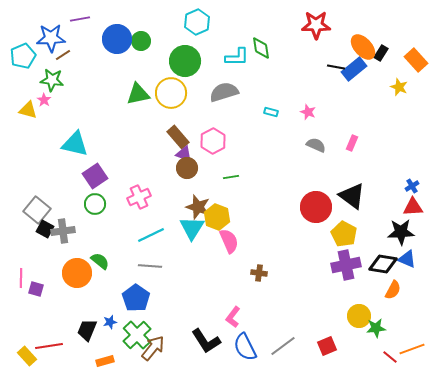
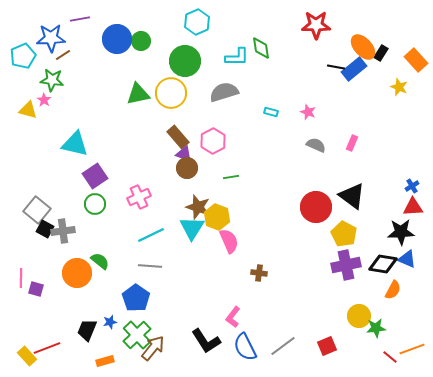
red line at (49, 346): moved 2 px left, 2 px down; rotated 12 degrees counterclockwise
